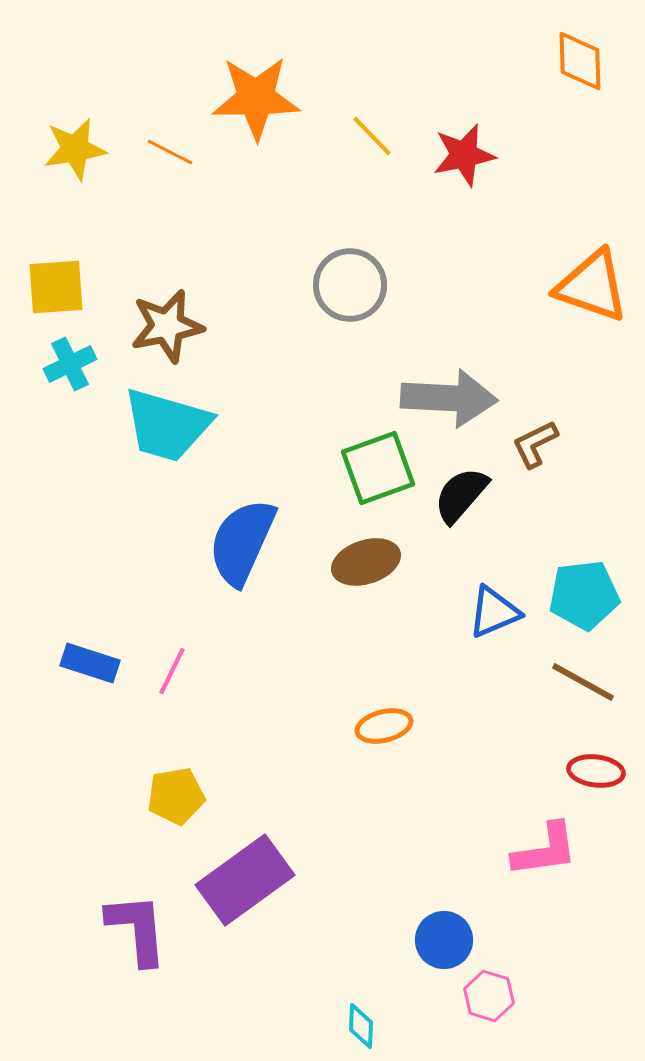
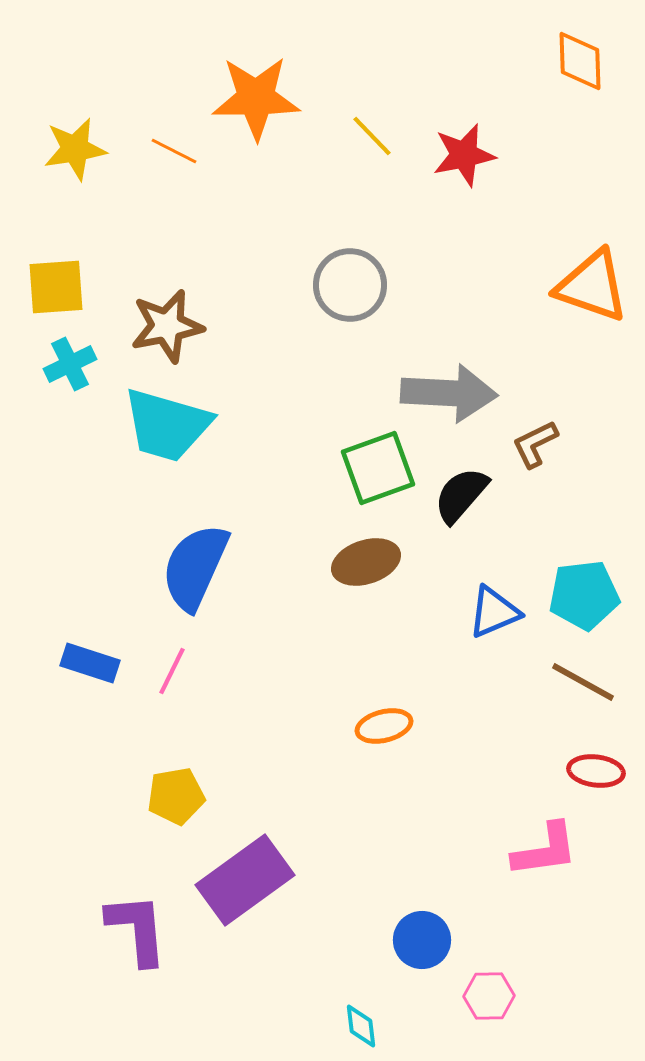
orange line: moved 4 px right, 1 px up
gray arrow: moved 5 px up
blue semicircle: moved 47 px left, 25 px down
blue circle: moved 22 px left
pink hexagon: rotated 18 degrees counterclockwise
cyan diamond: rotated 9 degrees counterclockwise
